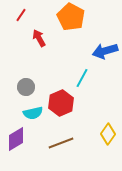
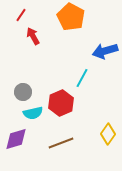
red arrow: moved 6 px left, 2 px up
gray circle: moved 3 px left, 5 px down
purple diamond: rotated 15 degrees clockwise
